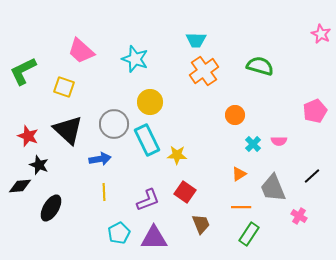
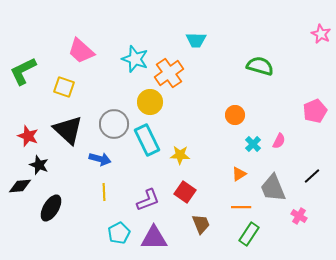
orange cross: moved 35 px left, 2 px down
pink semicircle: rotated 63 degrees counterclockwise
yellow star: moved 3 px right
blue arrow: rotated 25 degrees clockwise
